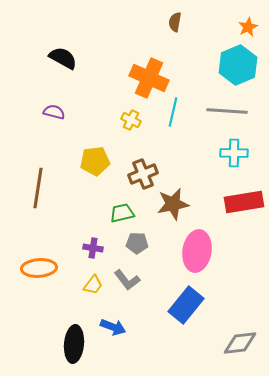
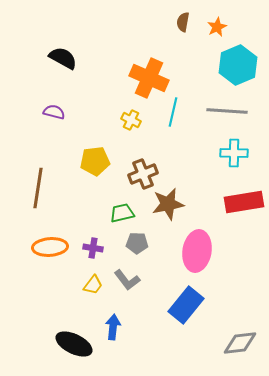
brown semicircle: moved 8 px right
orange star: moved 31 px left
brown star: moved 5 px left
orange ellipse: moved 11 px right, 21 px up
blue arrow: rotated 105 degrees counterclockwise
black ellipse: rotated 69 degrees counterclockwise
